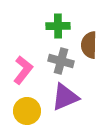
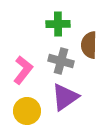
green cross: moved 2 px up
purple triangle: rotated 12 degrees counterclockwise
